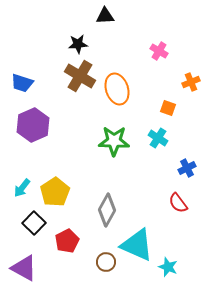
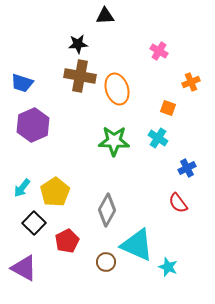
brown cross: rotated 20 degrees counterclockwise
